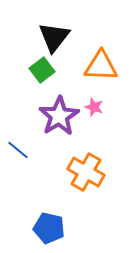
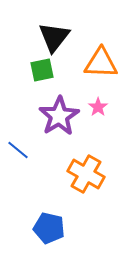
orange triangle: moved 3 px up
green square: rotated 25 degrees clockwise
pink star: moved 4 px right; rotated 18 degrees clockwise
orange cross: moved 2 px down
